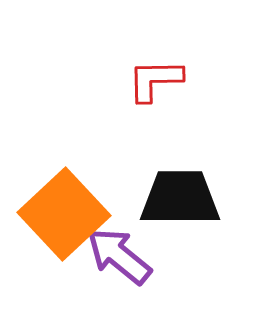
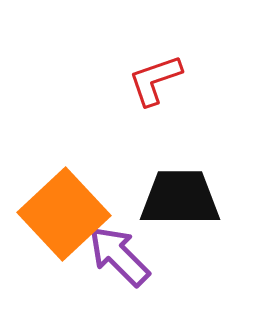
red L-shape: rotated 18 degrees counterclockwise
purple arrow: rotated 6 degrees clockwise
